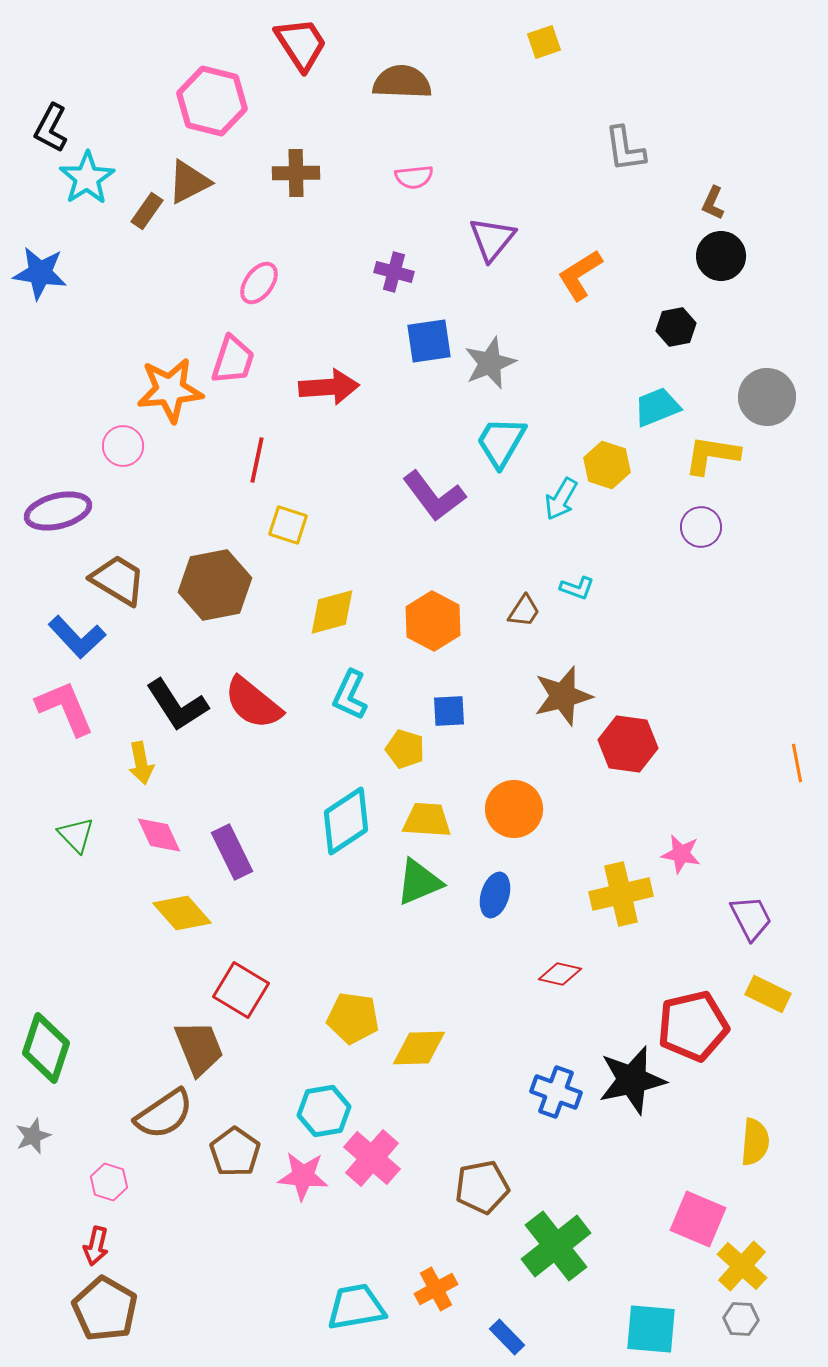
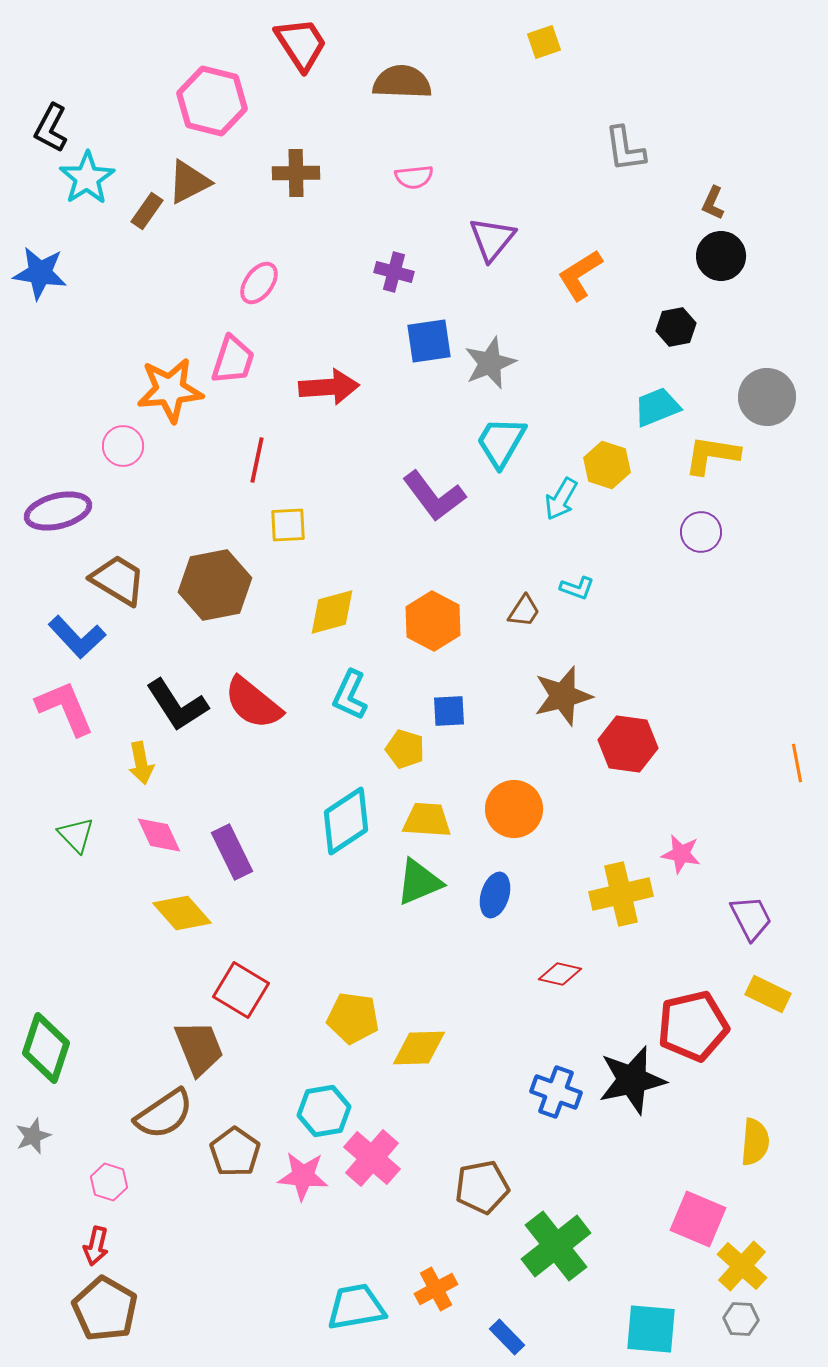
yellow square at (288, 525): rotated 21 degrees counterclockwise
purple circle at (701, 527): moved 5 px down
